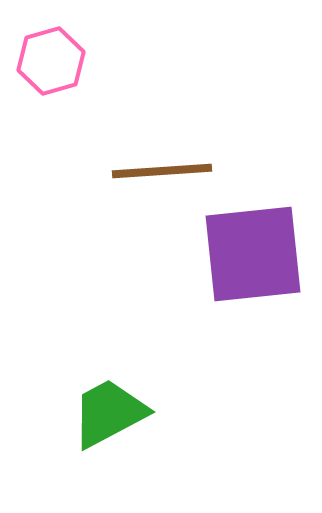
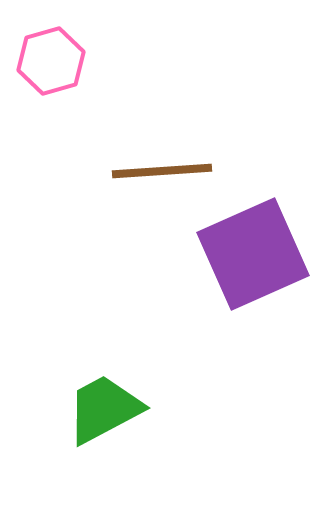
purple square: rotated 18 degrees counterclockwise
green trapezoid: moved 5 px left, 4 px up
